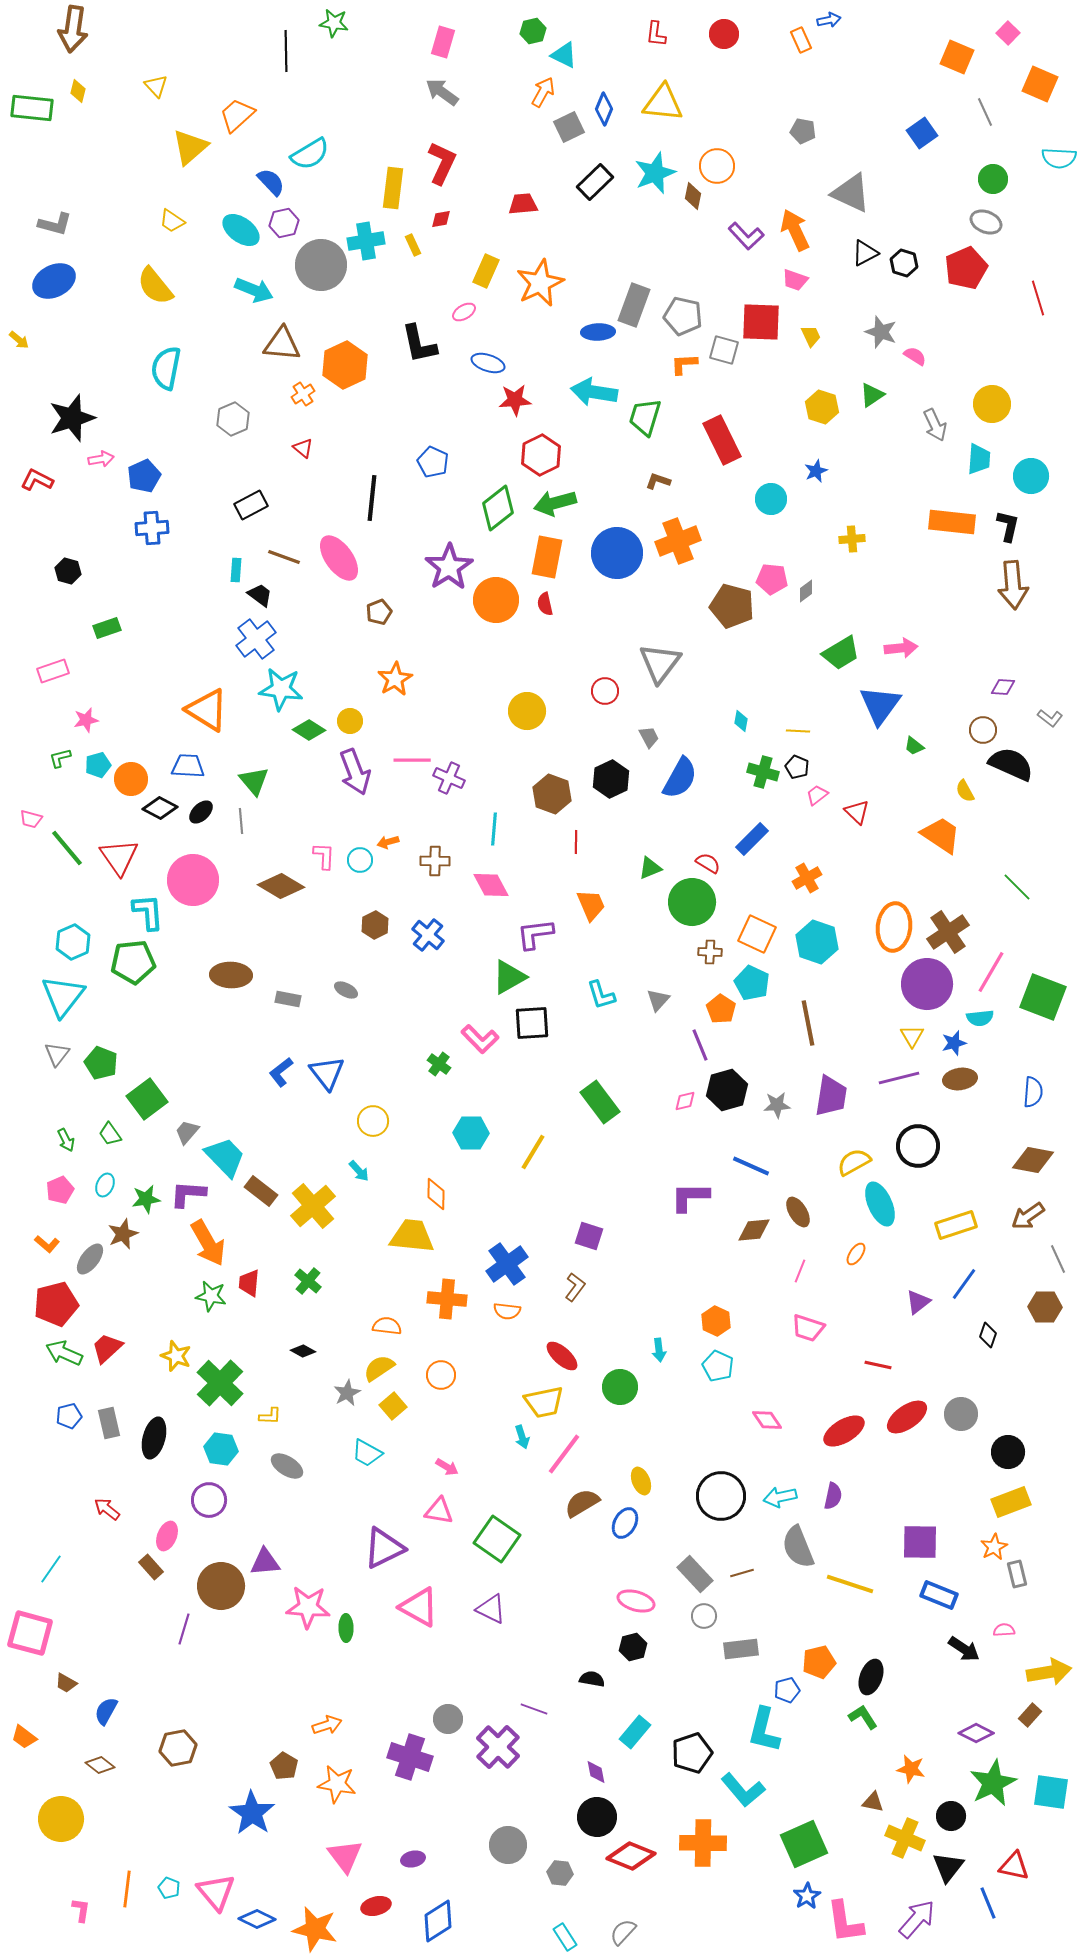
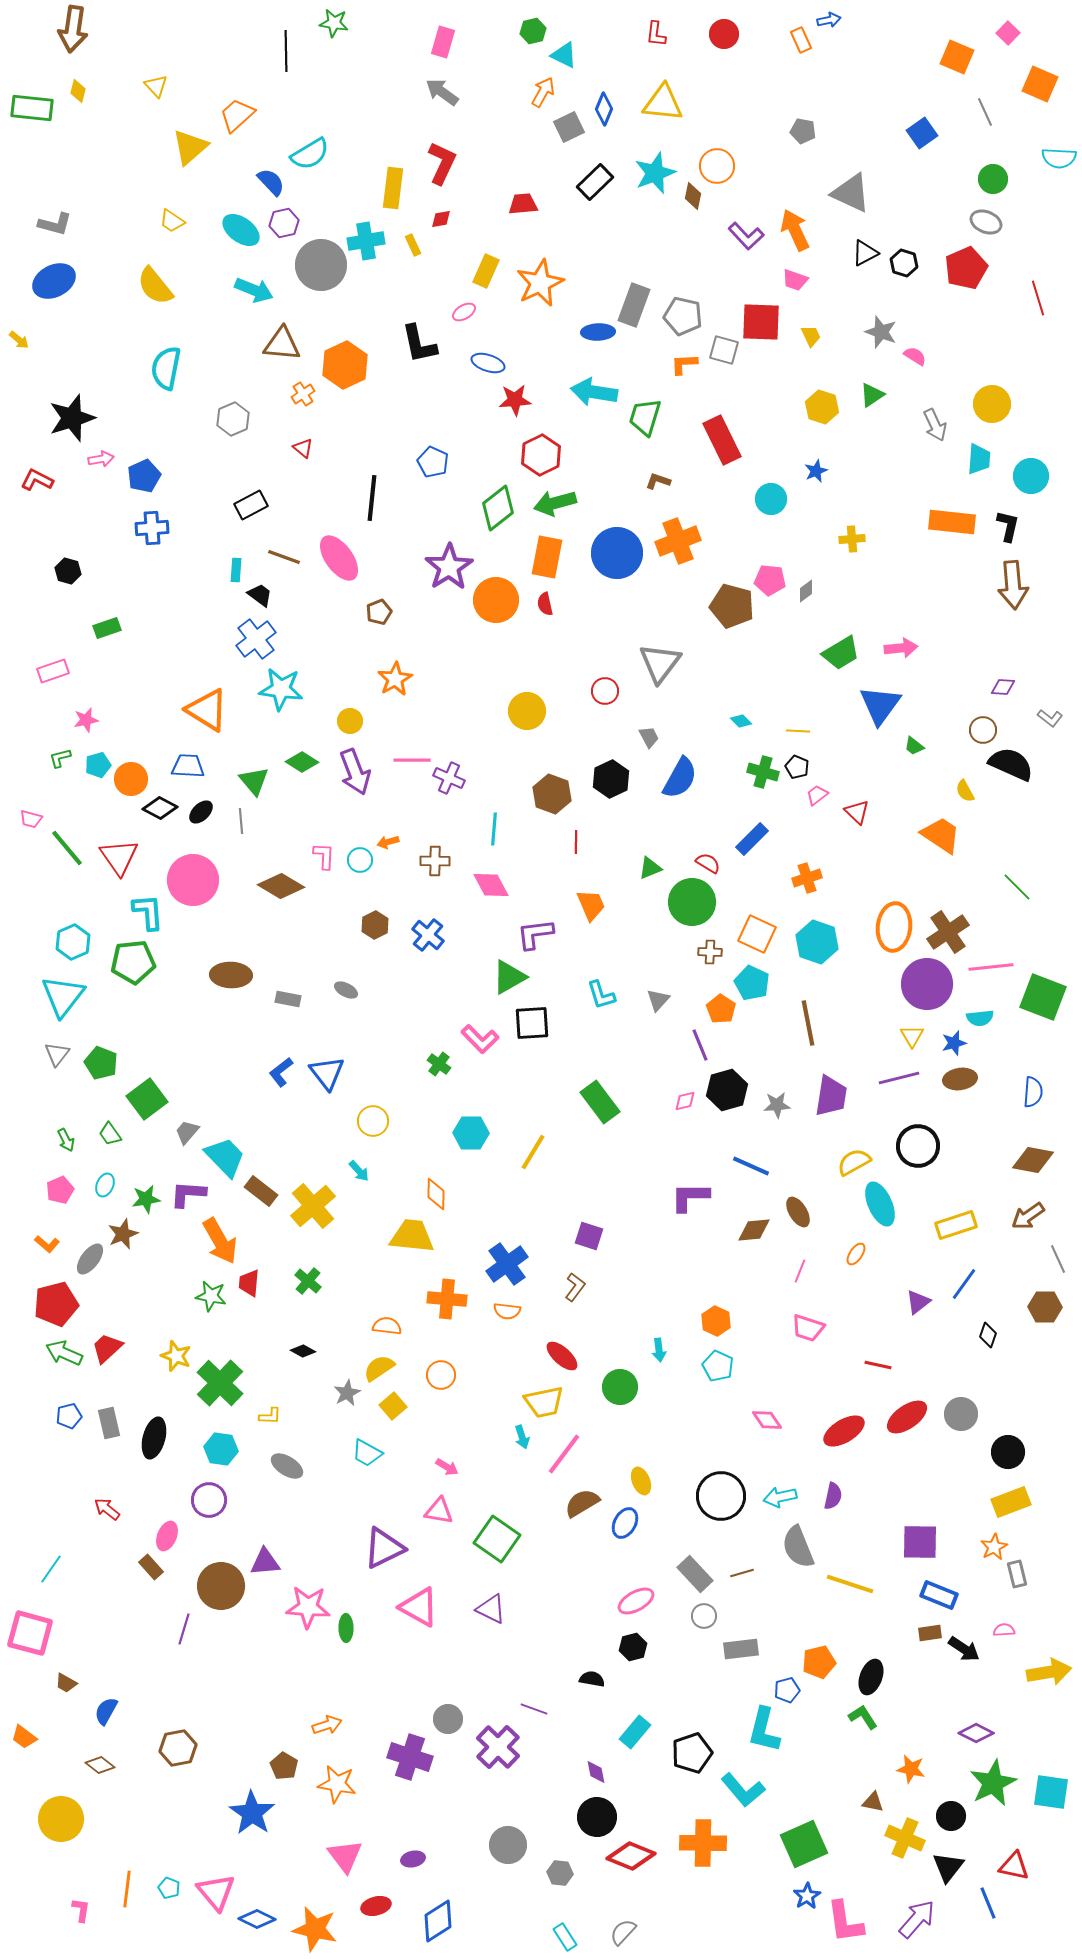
pink pentagon at (772, 579): moved 2 px left, 1 px down
cyan diamond at (741, 721): rotated 55 degrees counterclockwise
green diamond at (309, 730): moved 7 px left, 32 px down
orange cross at (807, 878): rotated 12 degrees clockwise
pink line at (991, 972): moved 5 px up; rotated 54 degrees clockwise
orange arrow at (208, 1243): moved 12 px right, 2 px up
pink ellipse at (636, 1601): rotated 45 degrees counterclockwise
brown rectangle at (1030, 1715): moved 100 px left, 82 px up; rotated 40 degrees clockwise
